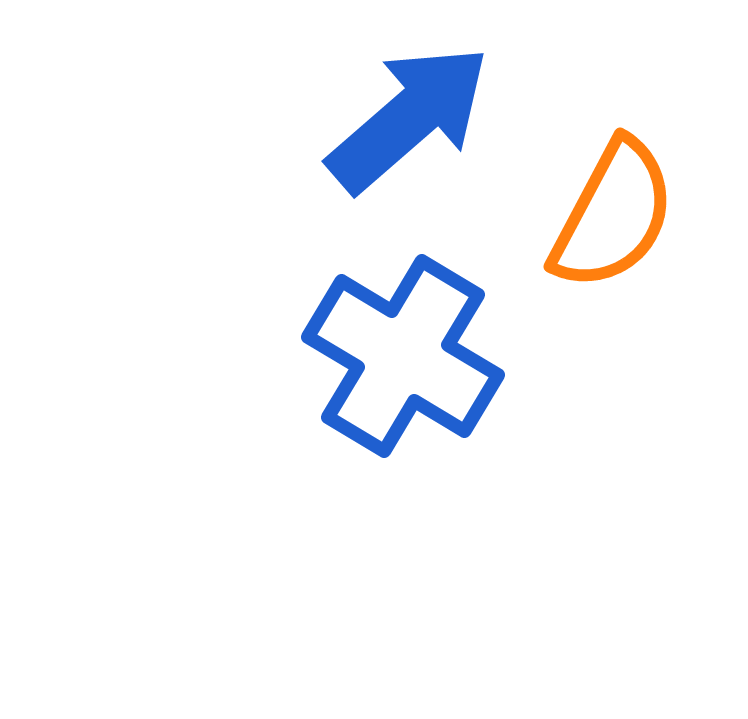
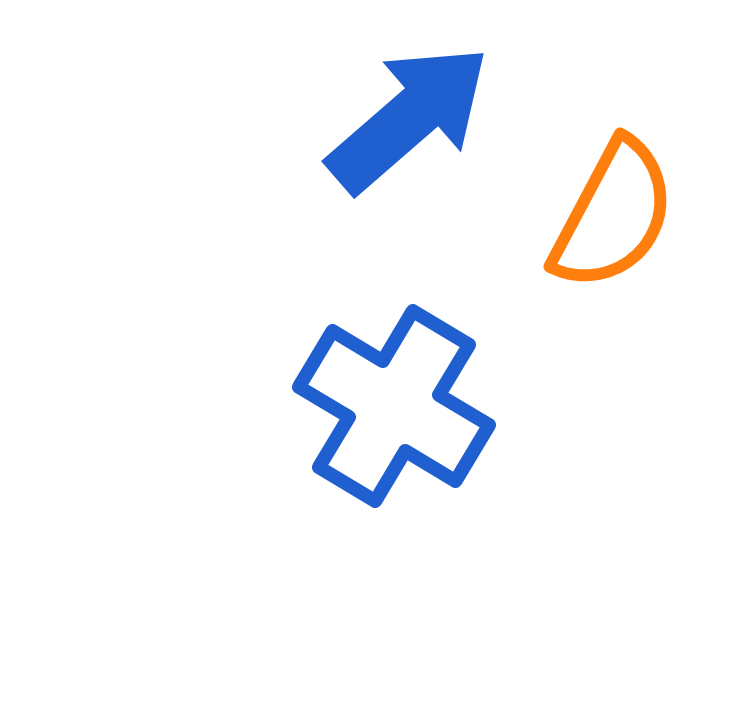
blue cross: moved 9 px left, 50 px down
